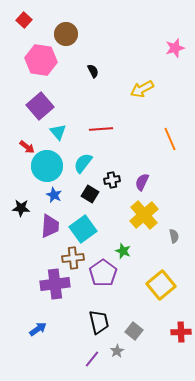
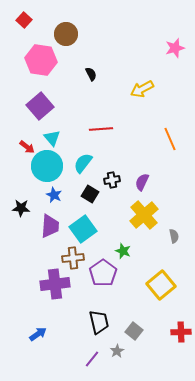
black semicircle: moved 2 px left, 3 px down
cyan triangle: moved 6 px left, 6 px down
blue arrow: moved 5 px down
